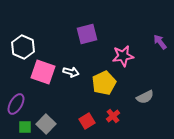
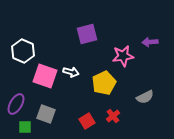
purple arrow: moved 10 px left; rotated 56 degrees counterclockwise
white hexagon: moved 4 px down
pink square: moved 2 px right, 4 px down
gray square: moved 10 px up; rotated 24 degrees counterclockwise
